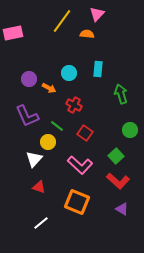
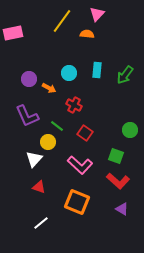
cyan rectangle: moved 1 px left, 1 px down
green arrow: moved 4 px right, 19 px up; rotated 126 degrees counterclockwise
green square: rotated 28 degrees counterclockwise
